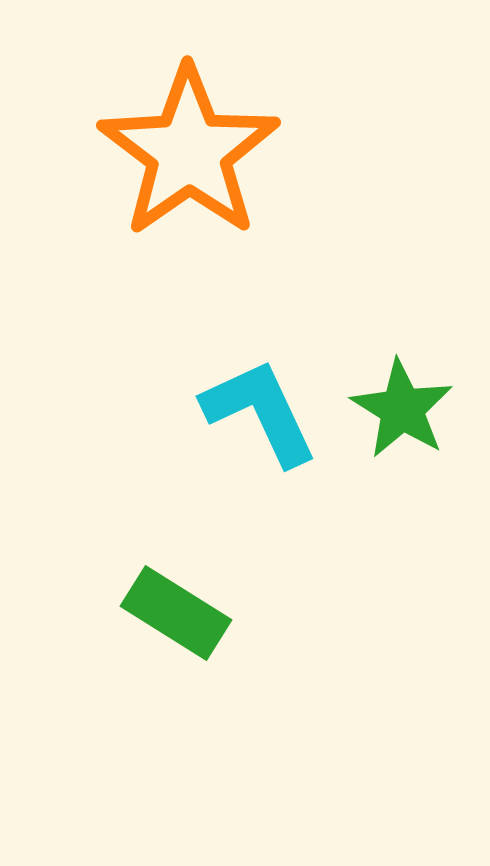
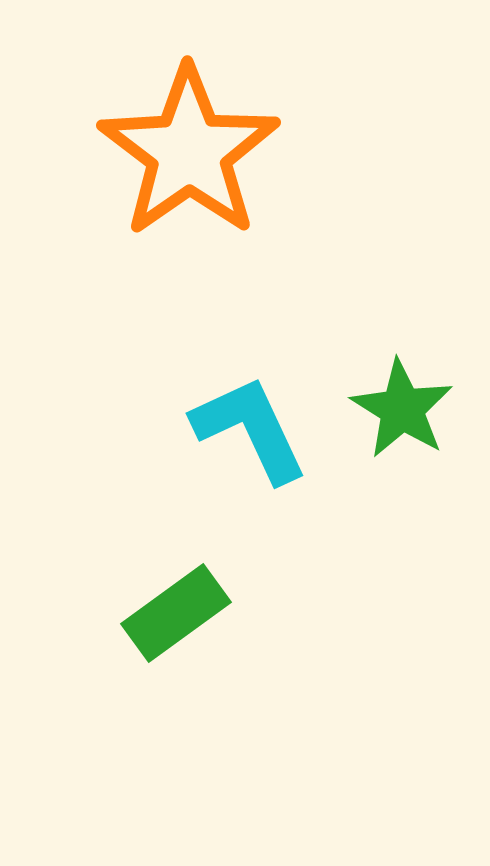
cyan L-shape: moved 10 px left, 17 px down
green rectangle: rotated 68 degrees counterclockwise
